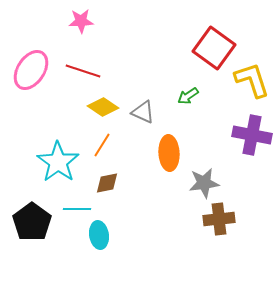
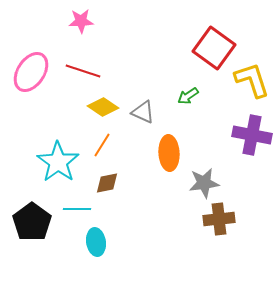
pink ellipse: moved 2 px down
cyan ellipse: moved 3 px left, 7 px down
